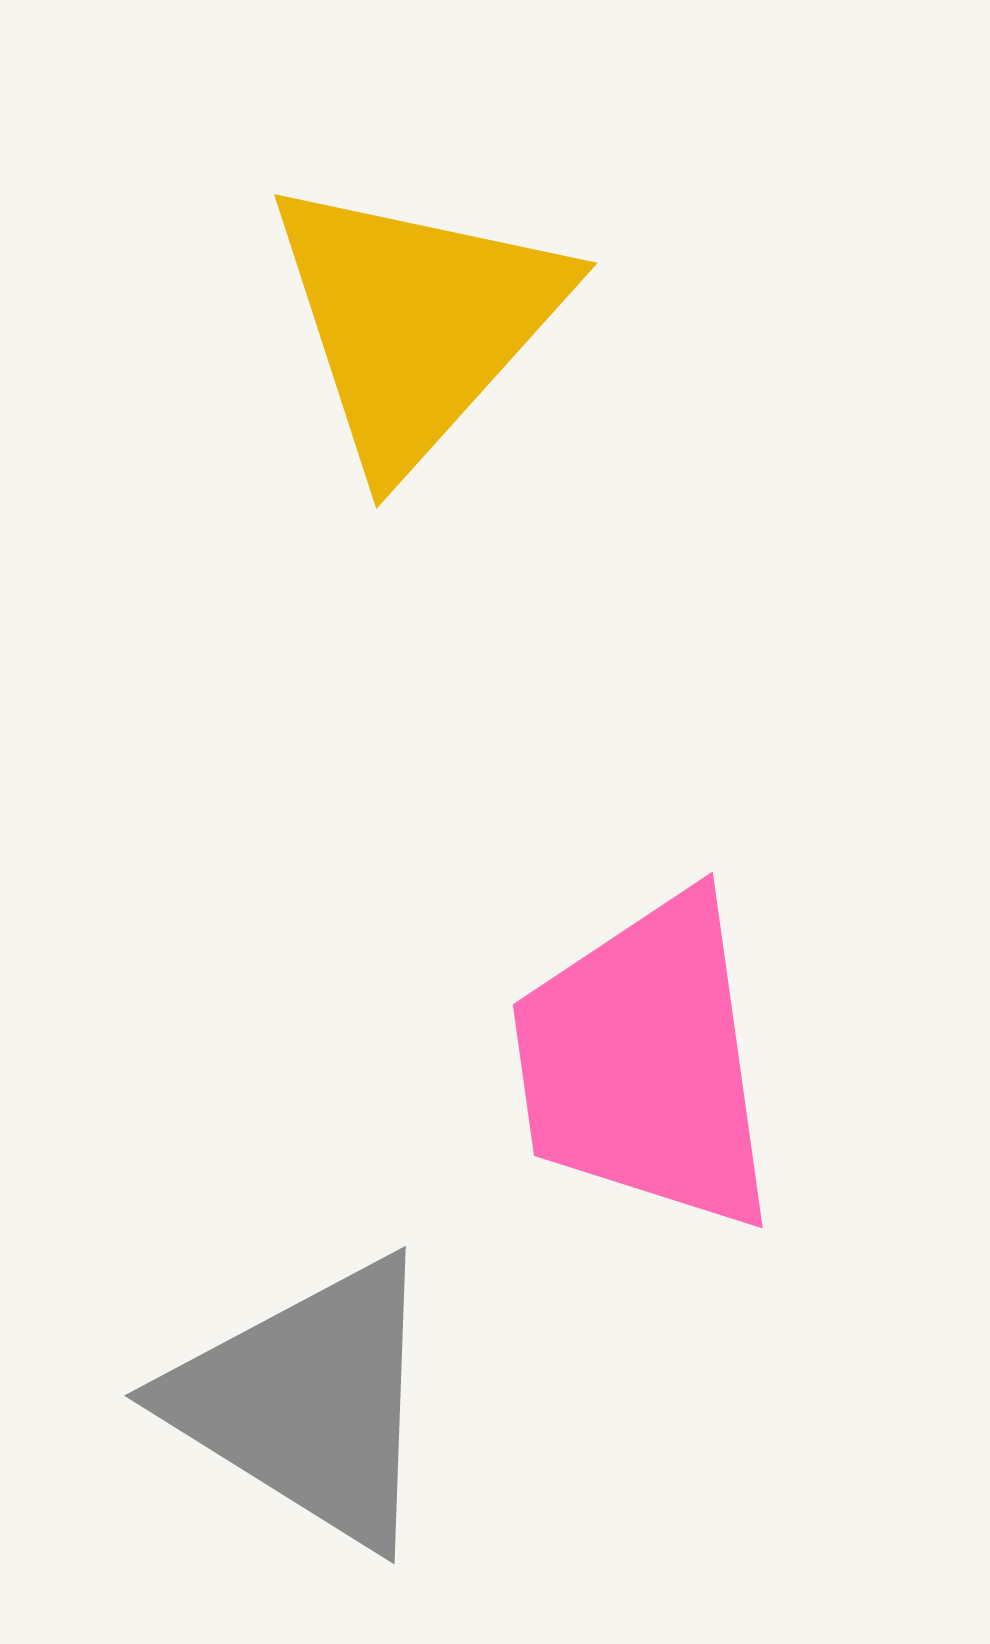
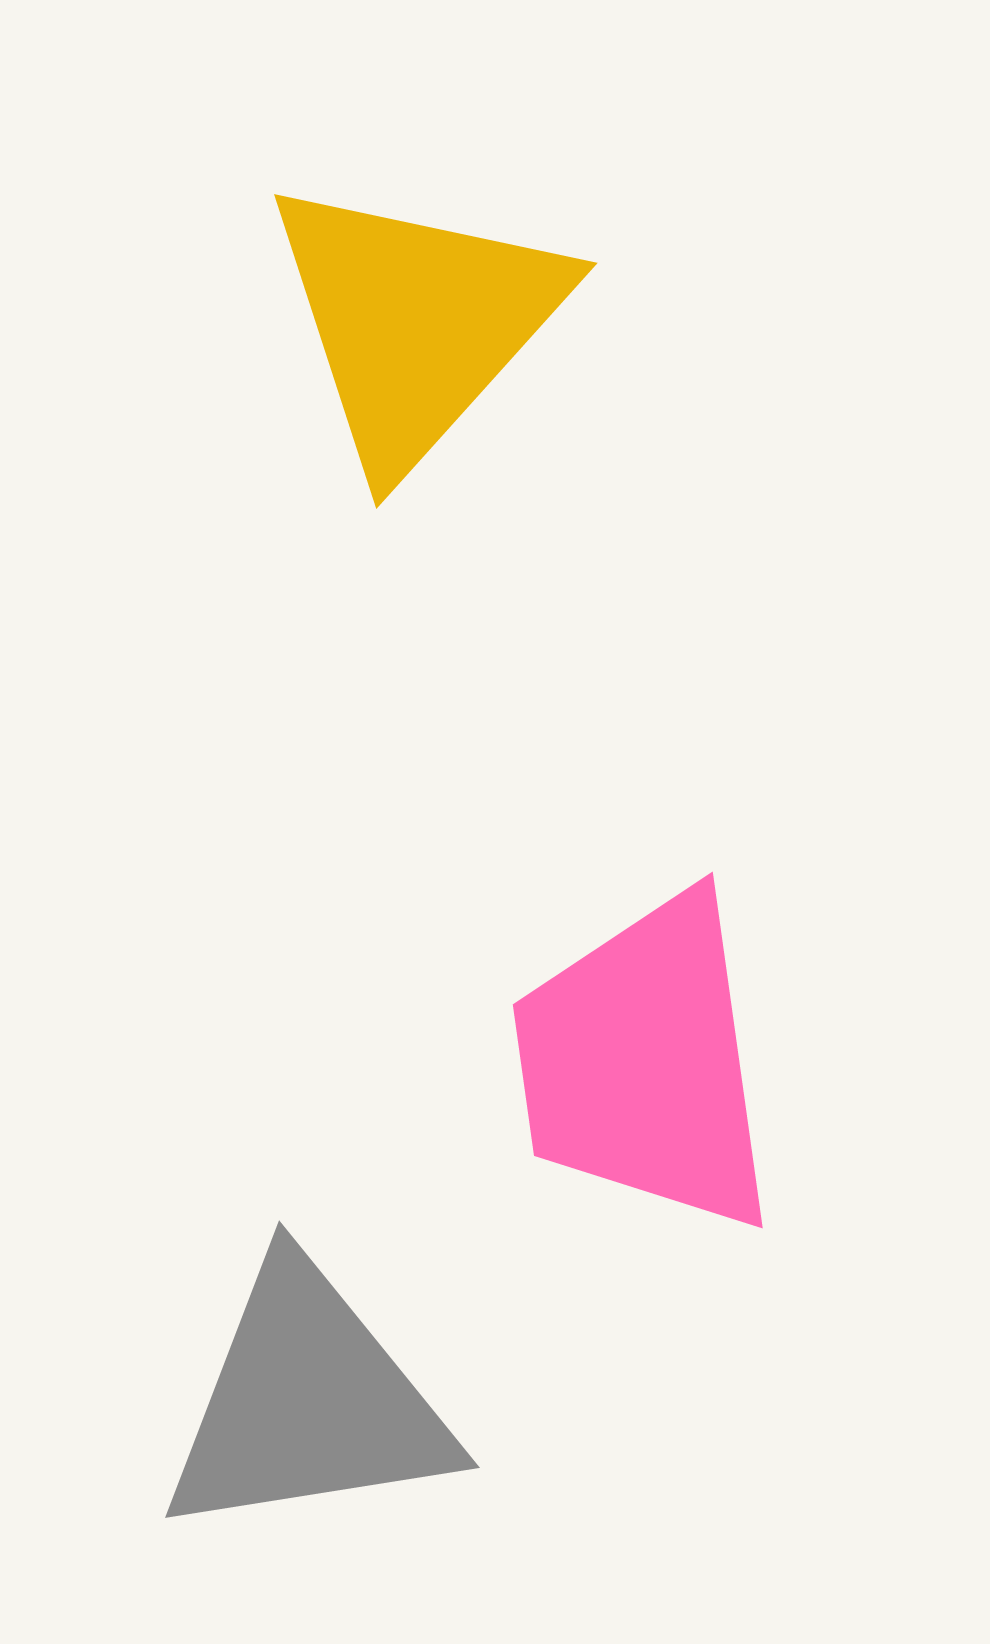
gray triangle: rotated 41 degrees counterclockwise
